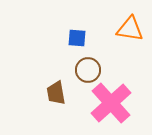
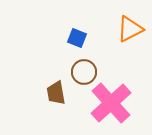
orange triangle: rotated 36 degrees counterclockwise
blue square: rotated 18 degrees clockwise
brown circle: moved 4 px left, 2 px down
